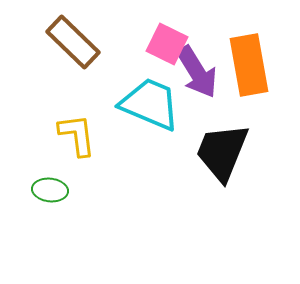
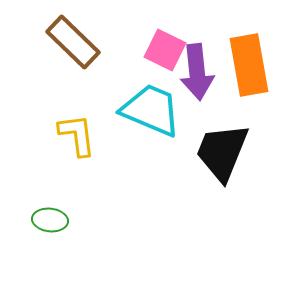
pink square: moved 2 px left, 6 px down
purple arrow: rotated 26 degrees clockwise
cyan trapezoid: moved 1 px right, 6 px down
green ellipse: moved 30 px down
